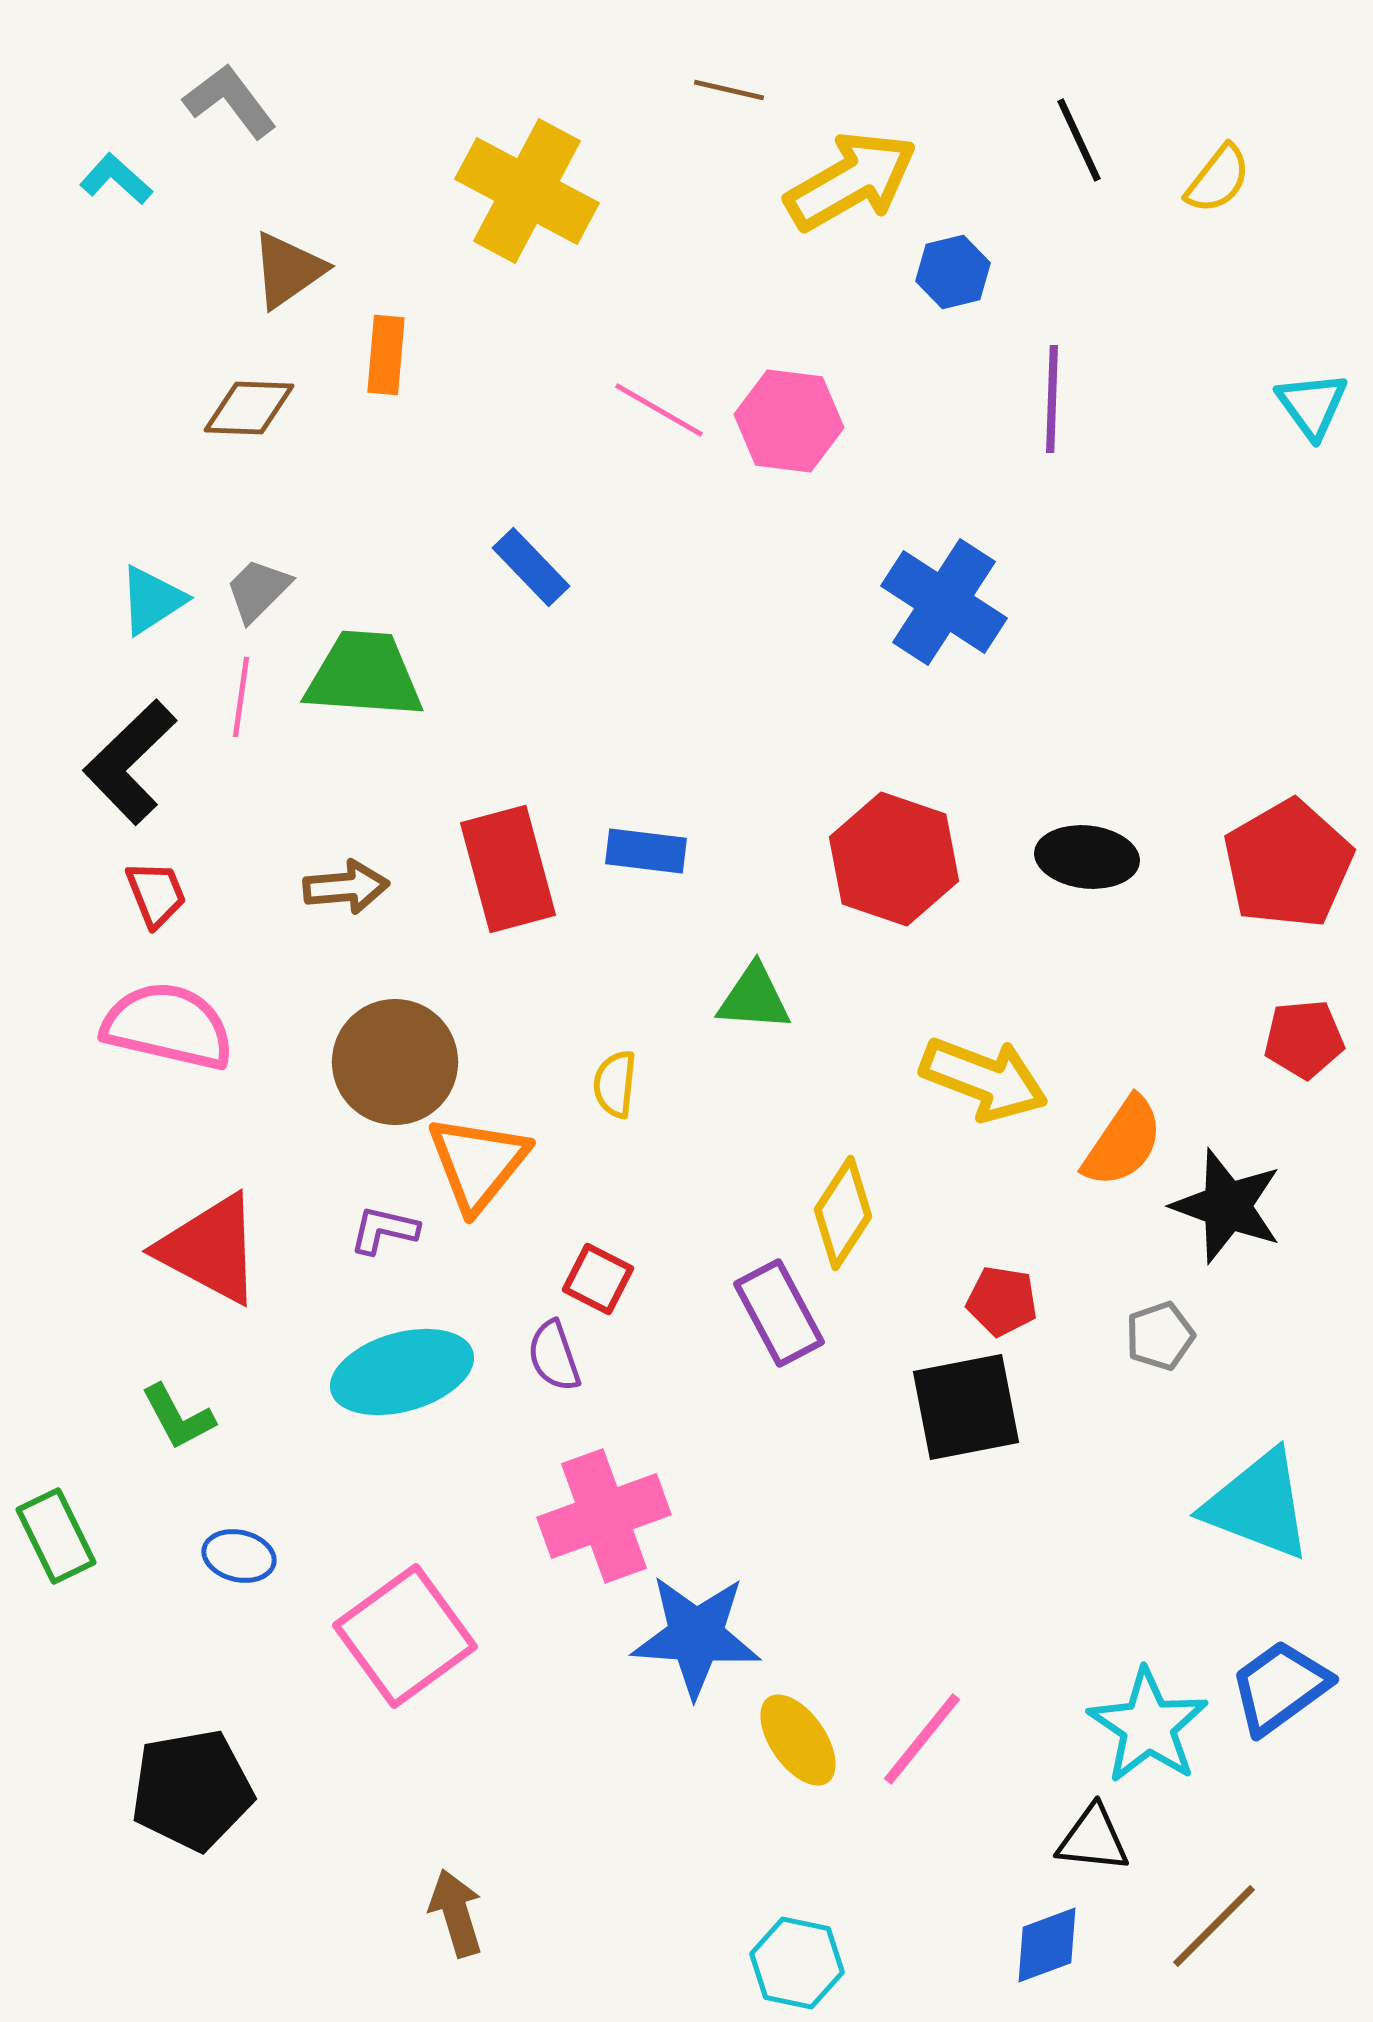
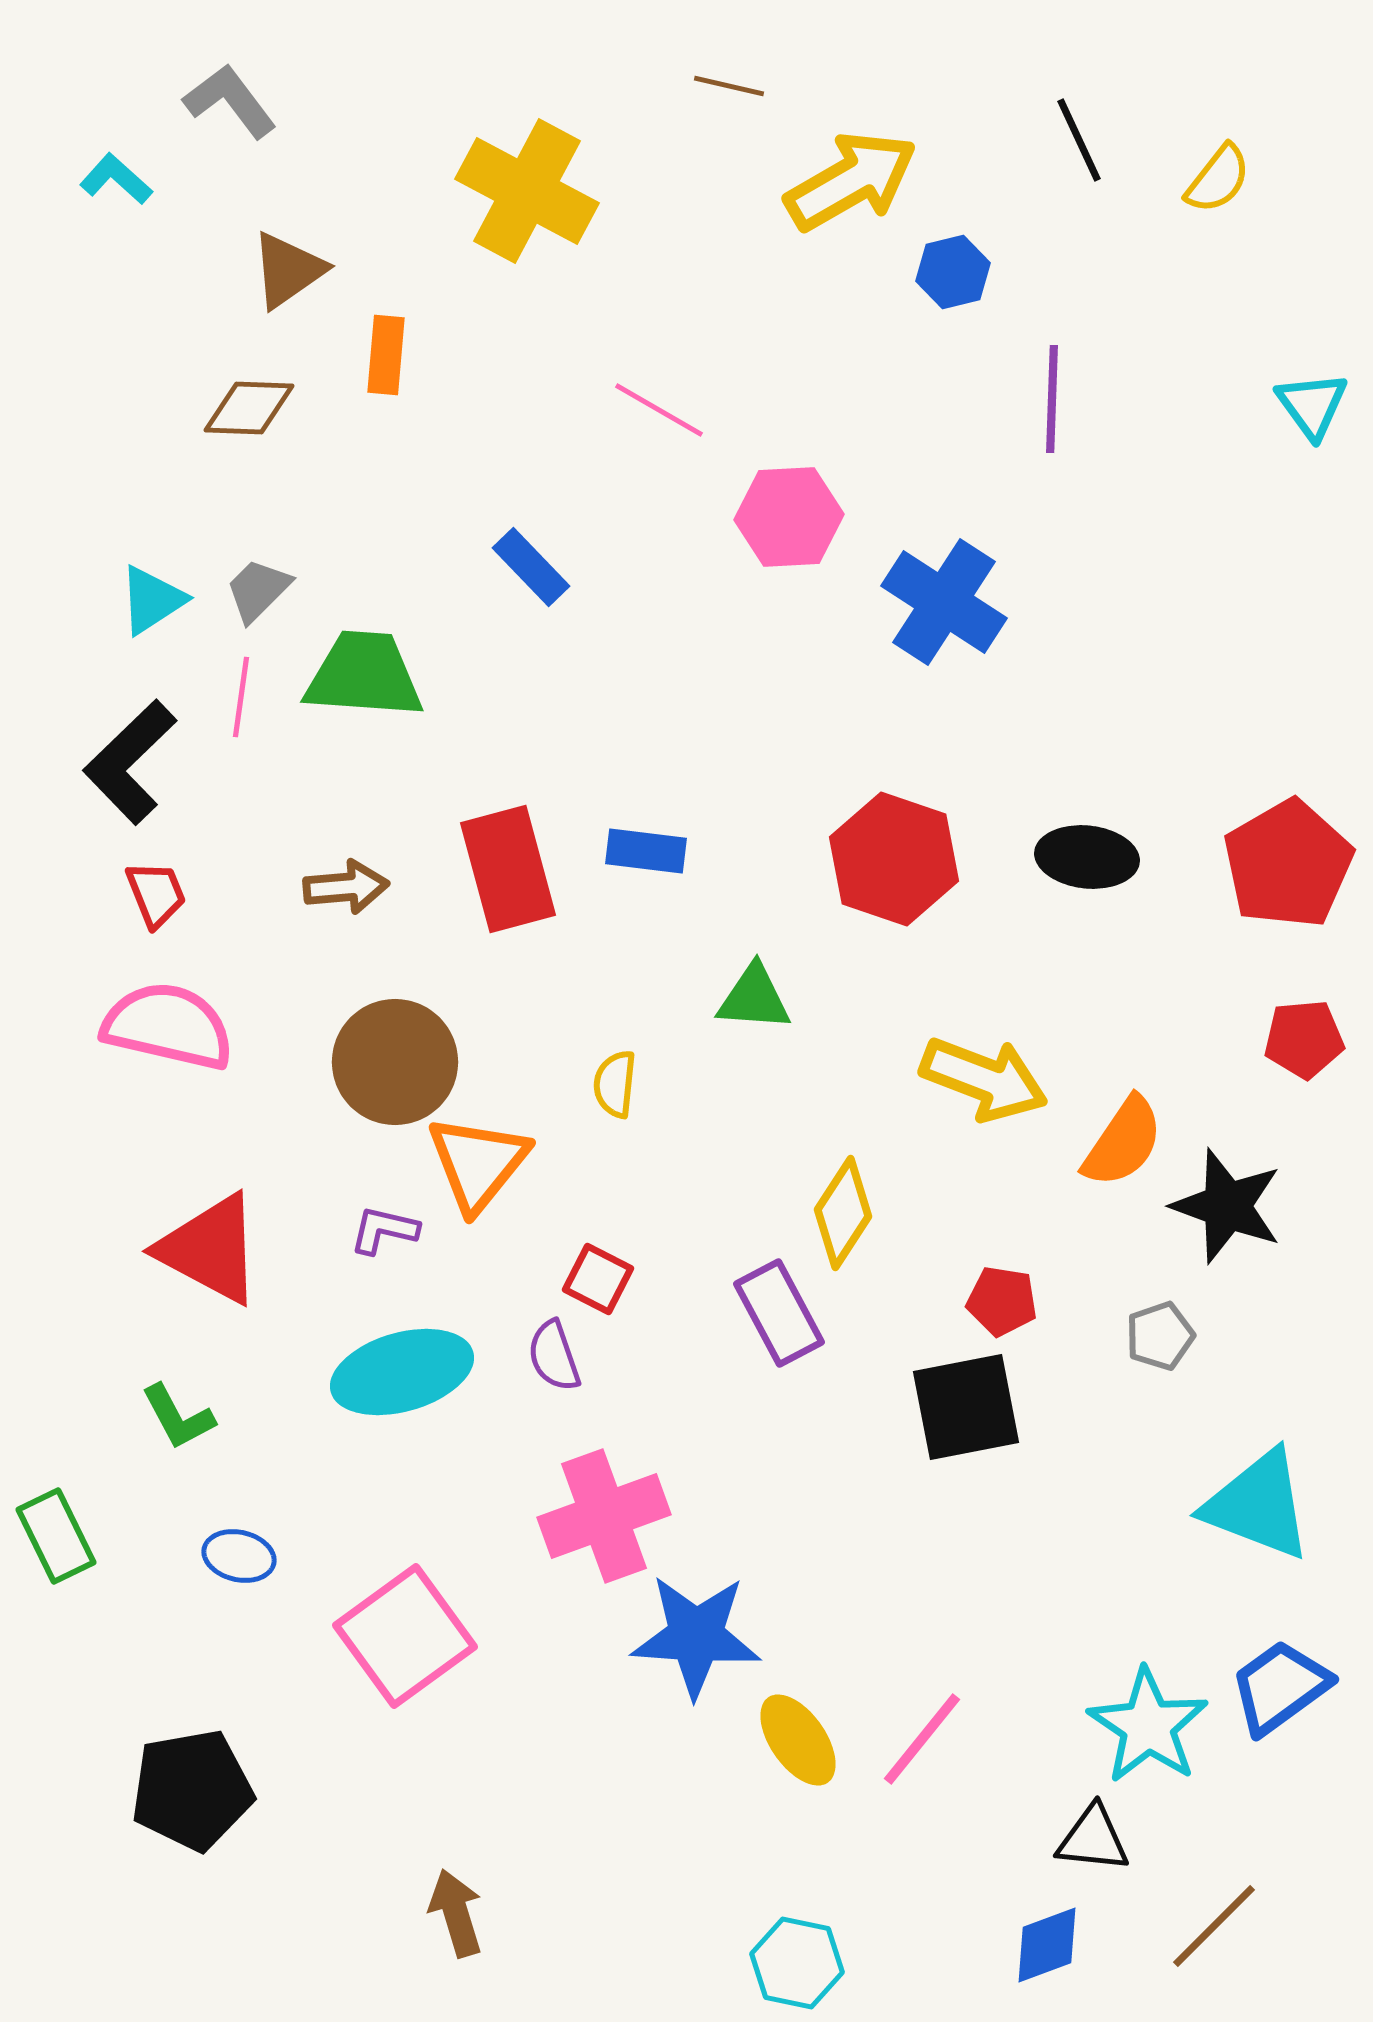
brown line at (729, 90): moved 4 px up
pink hexagon at (789, 421): moved 96 px down; rotated 10 degrees counterclockwise
